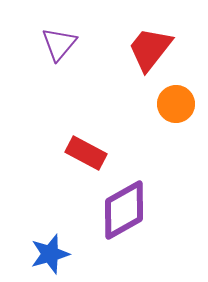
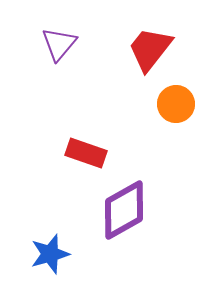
red rectangle: rotated 9 degrees counterclockwise
